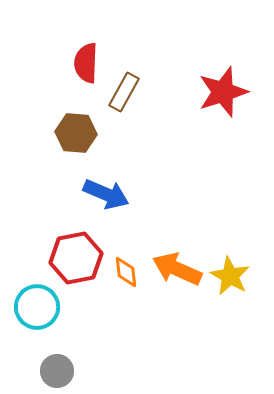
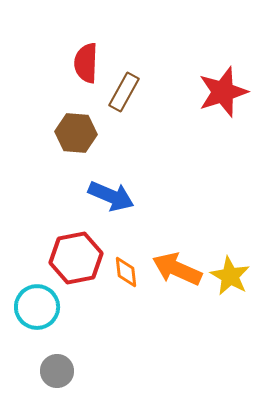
blue arrow: moved 5 px right, 2 px down
